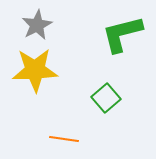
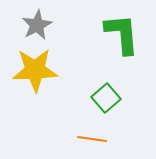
green L-shape: rotated 99 degrees clockwise
orange line: moved 28 px right
